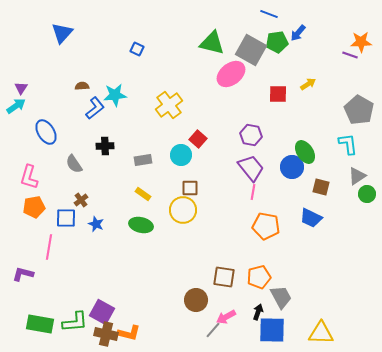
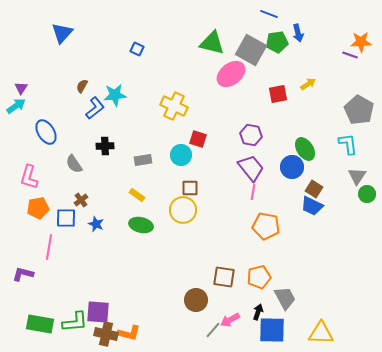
blue arrow at (298, 33): rotated 54 degrees counterclockwise
brown semicircle at (82, 86): rotated 56 degrees counterclockwise
red square at (278, 94): rotated 12 degrees counterclockwise
yellow cross at (169, 105): moved 5 px right, 1 px down; rotated 28 degrees counterclockwise
red square at (198, 139): rotated 24 degrees counterclockwise
green ellipse at (305, 152): moved 3 px up
gray triangle at (357, 176): rotated 24 degrees counterclockwise
brown square at (321, 187): moved 7 px left, 2 px down; rotated 18 degrees clockwise
yellow rectangle at (143, 194): moved 6 px left, 1 px down
orange pentagon at (34, 207): moved 4 px right, 1 px down
blue trapezoid at (311, 218): moved 1 px right, 12 px up
gray trapezoid at (281, 297): moved 4 px right, 1 px down
purple square at (102, 312): moved 4 px left; rotated 25 degrees counterclockwise
pink arrow at (226, 317): moved 4 px right, 3 px down
